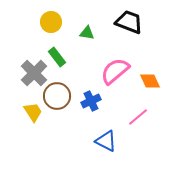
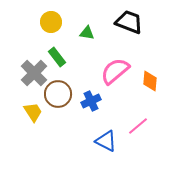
orange diamond: rotated 30 degrees clockwise
brown circle: moved 1 px right, 2 px up
pink line: moved 9 px down
